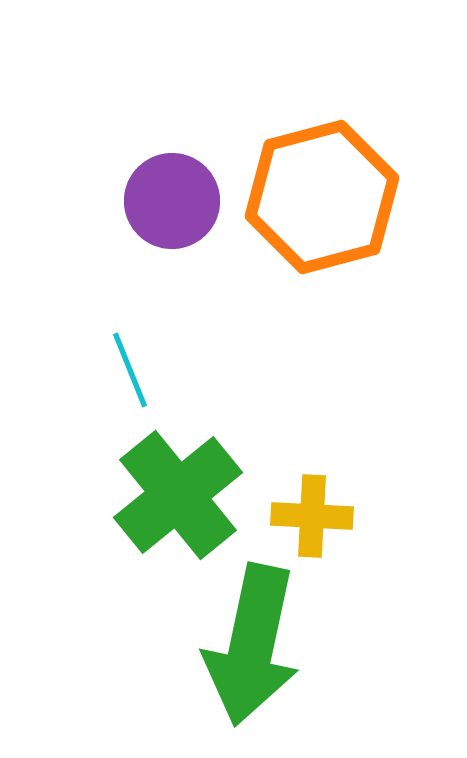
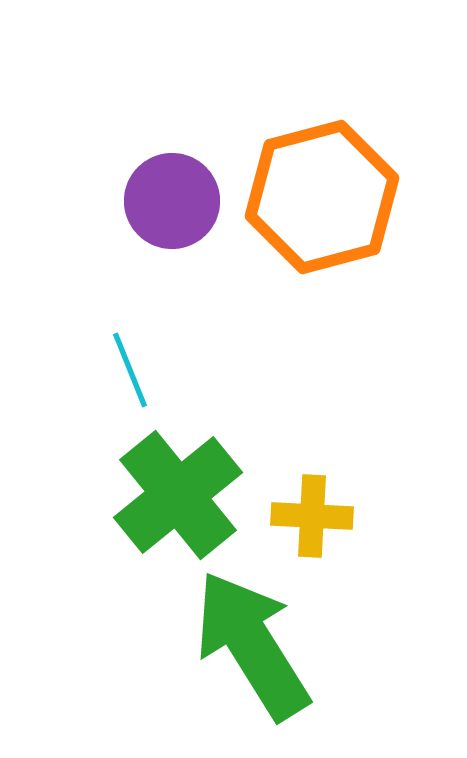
green arrow: rotated 136 degrees clockwise
